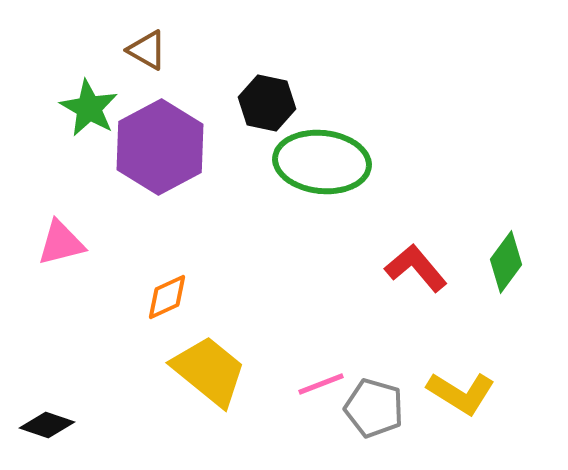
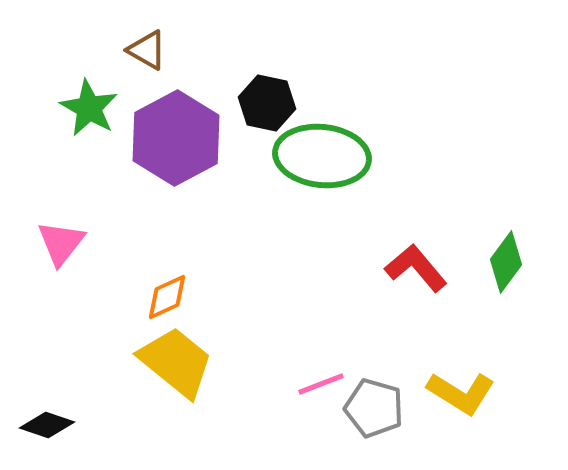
purple hexagon: moved 16 px right, 9 px up
green ellipse: moved 6 px up
pink triangle: rotated 38 degrees counterclockwise
yellow trapezoid: moved 33 px left, 9 px up
